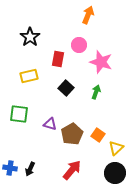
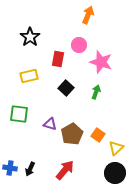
red arrow: moved 7 px left
